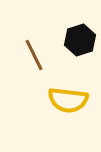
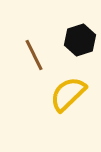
yellow semicircle: moved 6 px up; rotated 129 degrees clockwise
